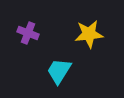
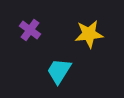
purple cross: moved 2 px right, 3 px up; rotated 15 degrees clockwise
